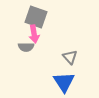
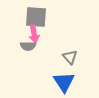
gray square: rotated 15 degrees counterclockwise
gray semicircle: moved 2 px right, 1 px up
